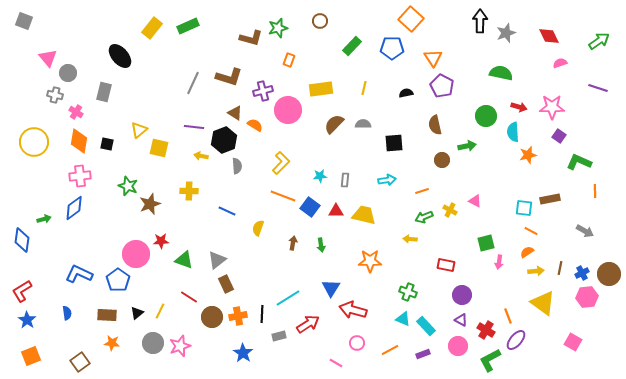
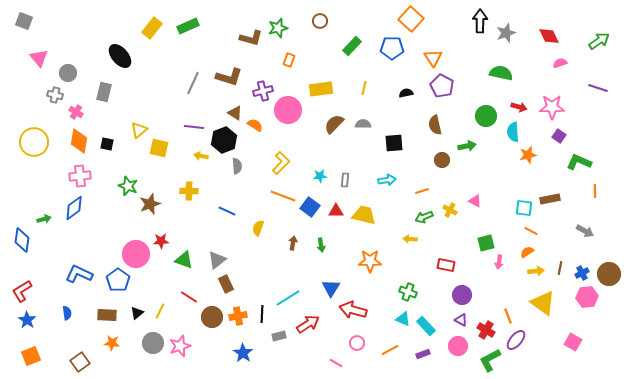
pink triangle at (48, 58): moved 9 px left
